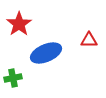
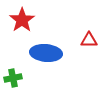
red star: moved 3 px right, 4 px up
blue ellipse: rotated 28 degrees clockwise
